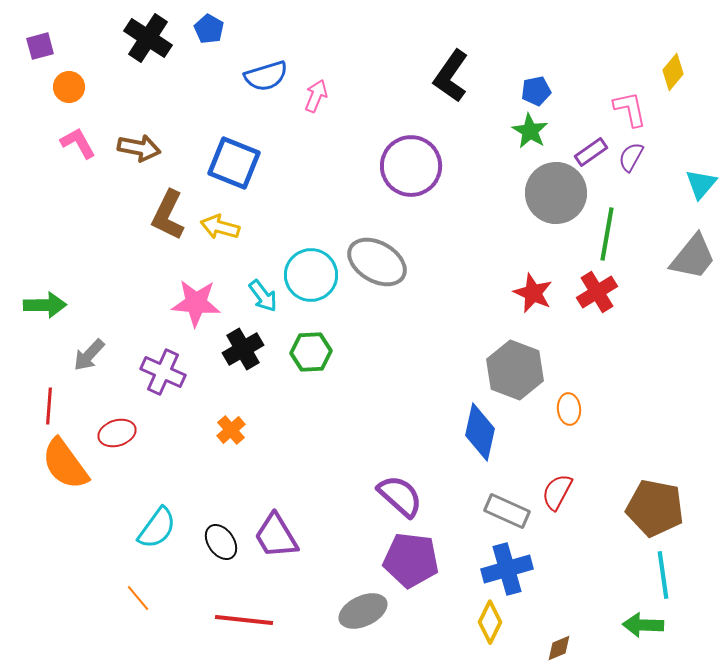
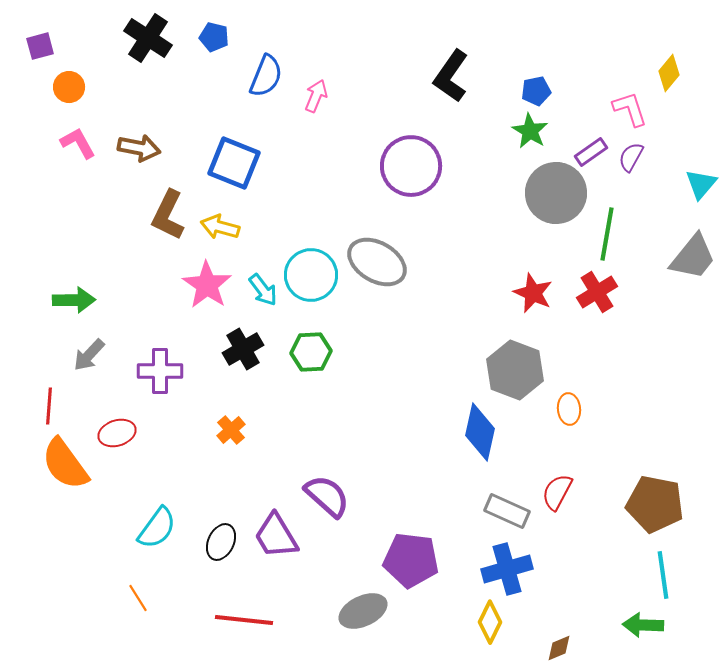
blue pentagon at (209, 29): moved 5 px right, 8 px down; rotated 16 degrees counterclockwise
yellow diamond at (673, 72): moved 4 px left, 1 px down
blue semicircle at (266, 76): rotated 51 degrees counterclockwise
pink L-shape at (630, 109): rotated 6 degrees counterclockwise
cyan arrow at (263, 296): moved 6 px up
pink star at (196, 303): moved 11 px right, 18 px up; rotated 30 degrees clockwise
green arrow at (45, 305): moved 29 px right, 5 px up
purple cross at (163, 372): moved 3 px left, 1 px up; rotated 24 degrees counterclockwise
purple semicircle at (400, 496): moved 73 px left
brown pentagon at (655, 508): moved 4 px up
black ellipse at (221, 542): rotated 60 degrees clockwise
orange line at (138, 598): rotated 8 degrees clockwise
